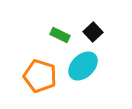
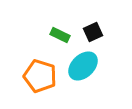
black square: rotated 18 degrees clockwise
